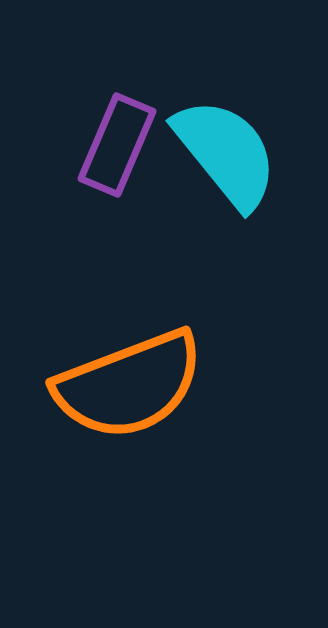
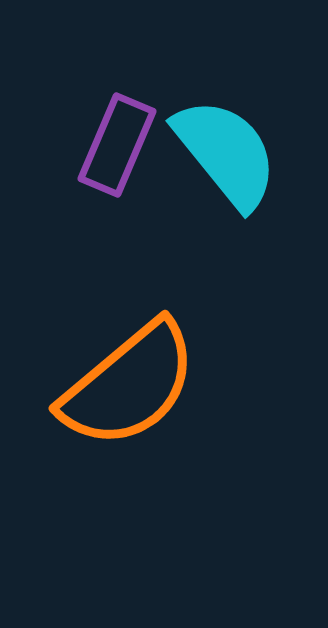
orange semicircle: rotated 19 degrees counterclockwise
